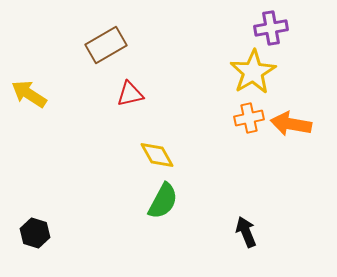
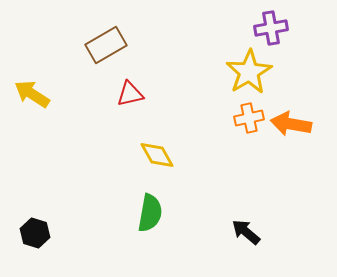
yellow star: moved 4 px left
yellow arrow: moved 3 px right
green semicircle: moved 13 px left, 12 px down; rotated 18 degrees counterclockwise
black arrow: rotated 28 degrees counterclockwise
